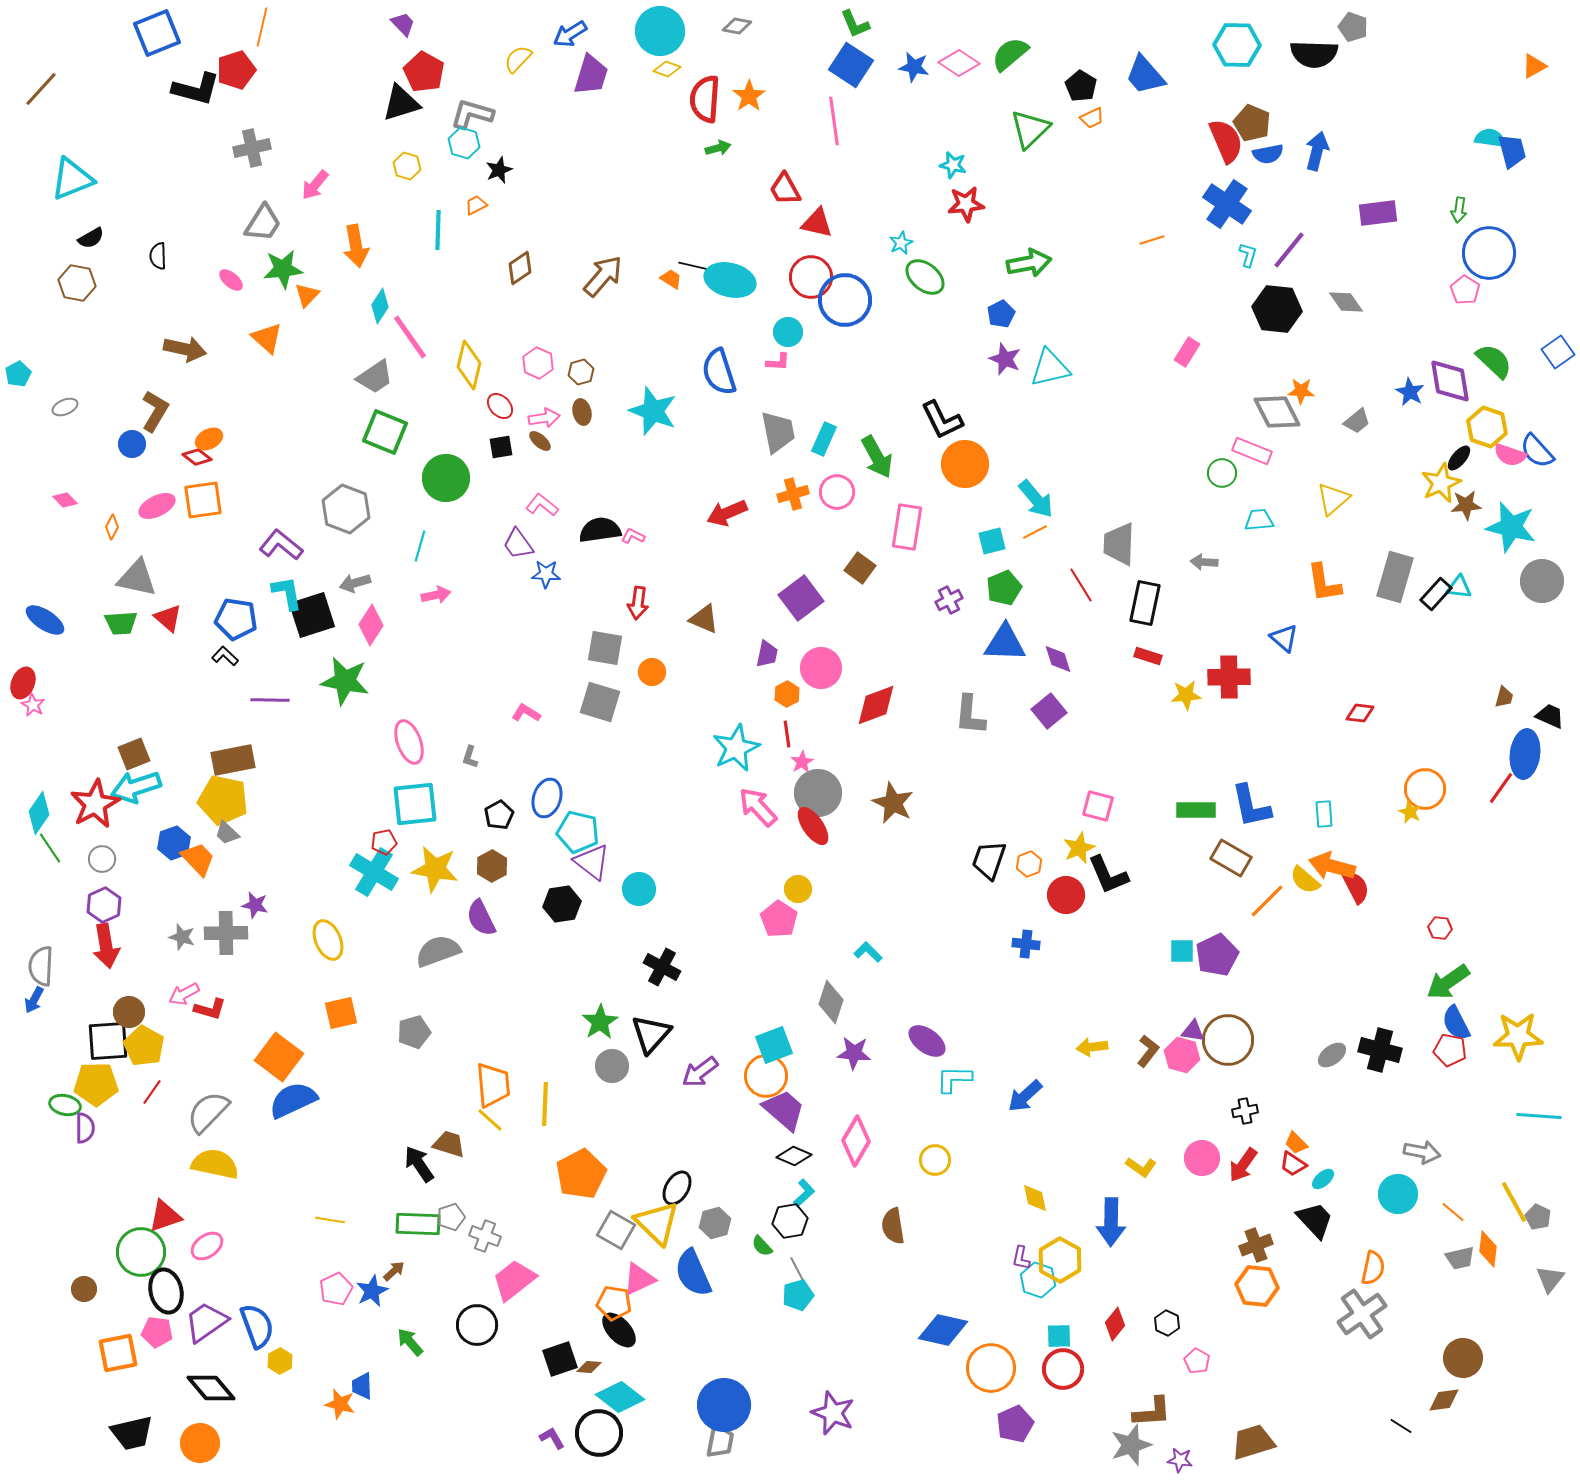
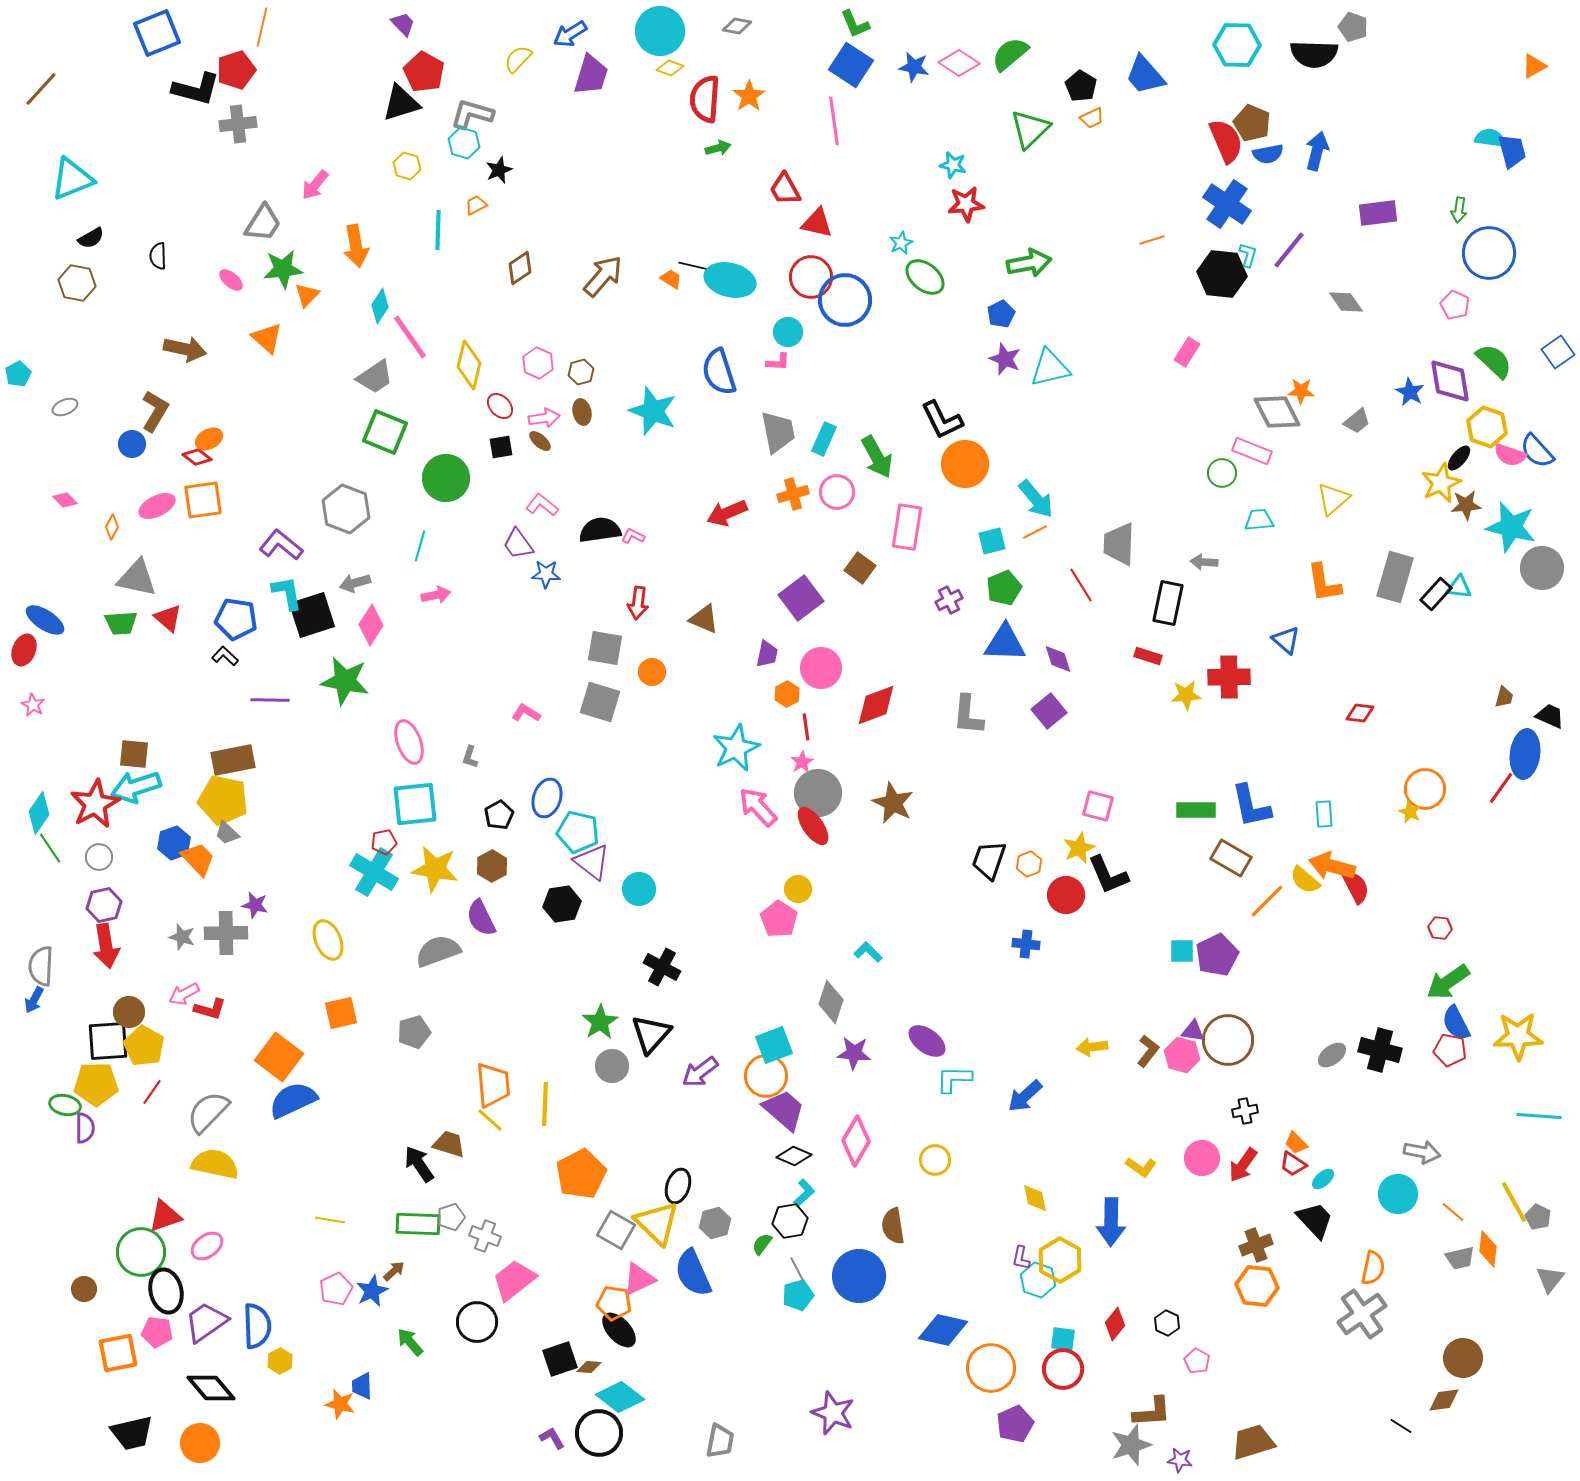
yellow diamond at (667, 69): moved 3 px right, 1 px up
gray cross at (252, 148): moved 14 px left, 24 px up; rotated 6 degrees clockwise
pink pentagon at (1465, 290): moved 10 px left, 15 px down; rotated 8 degrees counterclockwise
black hexagon at (1277, 309): moved 55 px left, 35 px up
gray circle at (1542, 581): moved 13 px up
black rectangle at (1145, 603): moved 23 px right
blue triangle at (1284, 638): moved 2 px right, 2 px down
red ellipse at (23, 683): moved 1 px right, 33 px up
gray L-shape at (970, 715): moved 2 px left
red line at (787, 734): moved 19 px right, 7 px up
brown square at (134, 754): rotated 28 degrees clockwise
gray circle at (102, 859): moved 3 px left, 2 px up
purple hexagon at (104, 905): rotated 12 degrees clockwise
black ellipse at (677, 1188): moved 1 px right, 2 px up; rotated 12 degrees counterclockwise
green semicircle at (762, 1246): moved 2 px up; rotated 80 degrees clockwise
black circle at (477, 1325): moved 3 px up
blue semicircle at (257, 1326): rotated 18 degrees clockwise
cyan square at (1059, 1336): moved 4 px right, 3 px down; rotated 8 degrees clockwise
blue circle at (724, 1405): moved 135 px right, 129 px up
